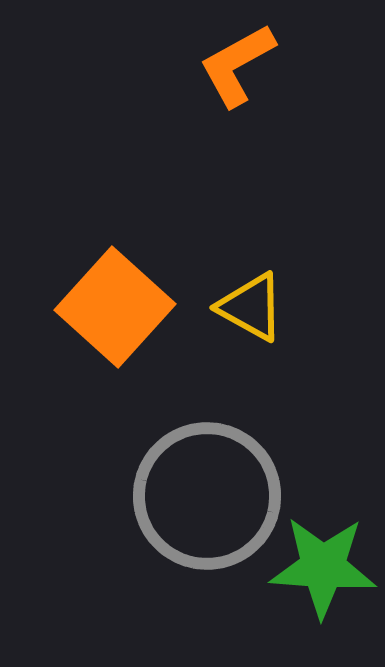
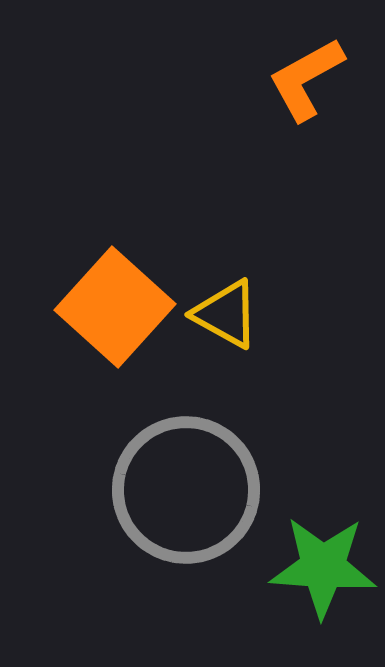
orange L-shape: moved 69 px right, 14 px down
yellow triangle: moved 25 px left, 7 px down
gray circle: moved 21 px left, 6 px up
